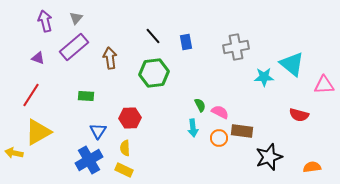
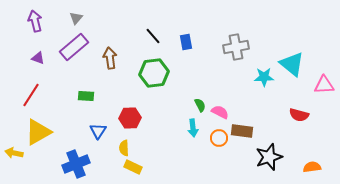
purple arrow: moved 10 px left
yellow semicircle: moved 1 px left
blue cross: moved 13 px left, 4 px down; rotated 8 degrees clockwise
yellow rectangle: moved 9 px right, 3 px up
